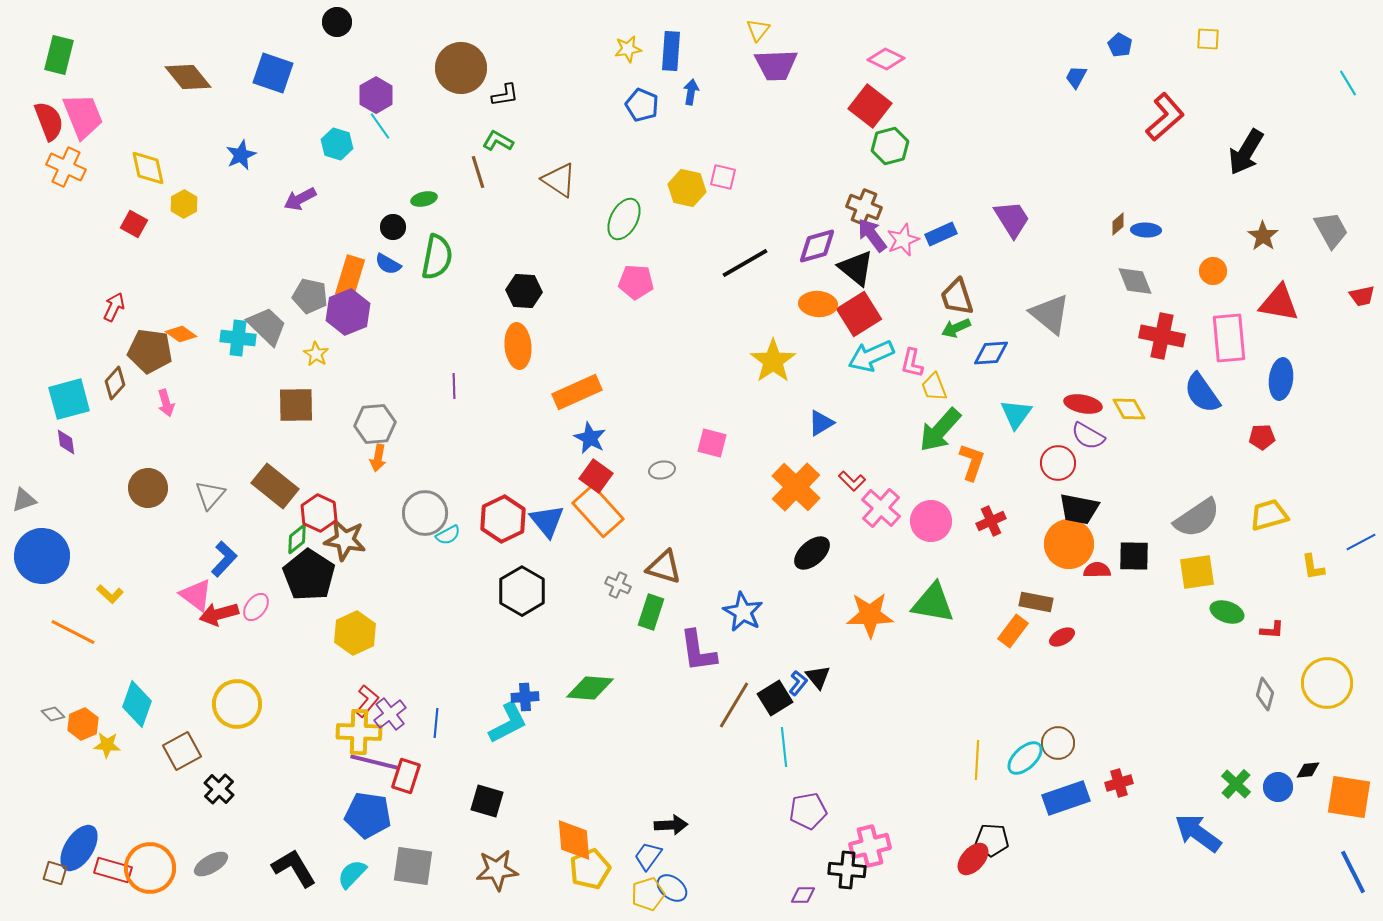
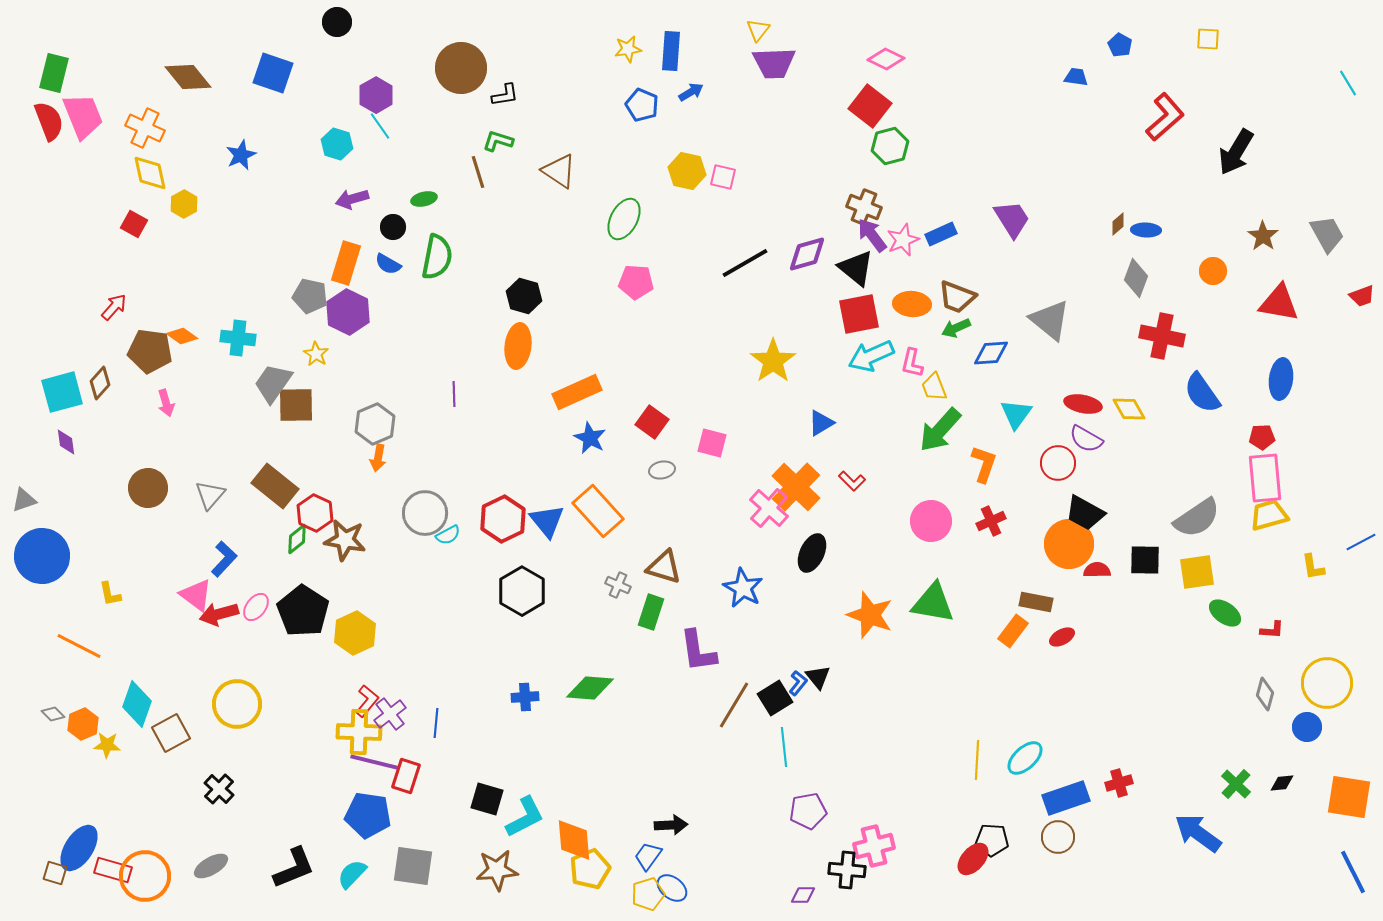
green rectangle at (59, 55): moved 5 px left, 18 px down
purple trapezoid at (776, 65): moved 2 px left, 2 px up
blue trapezoid at (1076, 77): rotated 70 degrees clockwise
blue arrow at (691, 92): rotated 50 degrees clockwise
green L-shape at (498, 141): rotated 12 degrees counterclockwise
black arrow at (1246, 152): moved 10 px left
orange cross at (66, 167): moved 79 px right, 39 px up
yellow diamond at (148, 168): moved 2 px right, 5 px down
brown triangle at (559, 180): moved 9 px up
yellow hexagon at (687, 188): moved 17 px up
purple arrow at (300, 199): moved 52 px right; rotated 12 degrees clockwise
gray trapezoid at (1331, 230): moved 4 px left, 4 px down
purple diamond at (817, 246): moved 10 px left, 8 px down
orange rectangle at (350, 277): moved 4 px left, 14 px up
gray diamond at (1135, 281): moved 1 px right, 3 px up; rotated 42 degrees clockwise
black hexagon at (524, 291): moved 5 px down; rotated 12 degrees clockwise
red trapezoid at (1362, 296): rotated 8 degrees counterclockwise
brown trapezoid at (957, 297): rotated 51 degrees counterclockwise
orange ellipse at (818, 304): moved 94 px right
red arrow at (114, 307): rotated 16 degrees clockwise
purple hexagon at (348, 312): rotated 12 degrees counterclockwise
red square at (859, 314): rotated 21 degrees clockwise
gray triangle at (1050, 314): moved 6 px down
gray trapezoid at (267, 326): moved 6 px right, 57 px down; rotated 99 degrees counterclockwise
orange diamond at (181, 334): moved 1 px right, 2 px down
pink rectangle at (1229, 338): moved 36 px right, 140 px down
orange ellipse at (518, 346): rotated 12 degrees clockwise
brown diamond at (115, 383): moved 15 px left
purple line at (454, 386): moved 8 px down
cyan square at (69, 399): moved 7 px left, 7 px up
gray hexagon at (375, 424): rotated 18 degrees counterclockwise
purple semicircle at (1088, 436): moved 2 px left, 3 px down
orange L-shape at (972, 462): moved 12 px right, 2 px down
red square at (596, 476): moved 56 px right, 54 px up
pink cross at (881, 508): moved 112 px left
black trapezoid at (1079, 509): moved 6 px right, 4 px down; rotated 18 degrees clockwise
red hexagon at (319, 513): moved 4 px left
black ellipse at (812, 553): rotated 24 degrees counterclockwise
black square at (1134, 556): moved 11 px right, 4 px down
black pentagon at (309, 575): moved 6 px left, 36 px down
yellow L-shape at (110, 594): rotated 36 degrees clockwise
blue star at (743, 612): moved 24 px up
green ellipse at (1227, 612): moved 2 px left, 1 px down; rotated 16 degrees clockwise
orange star at (870, 615): rotated 21 degrees clockwise
orange line at (73, 632): moved 6 px right, 14 px down
cyan L-shape at (508, 723): moved 17 px right, 94 px down
brown circle at (1058, 743): moved 94 px down
brown square at (182, 751): moved 11 px left, 18 px up
black diamond at (1308, 770): moved 26 px left, 13 px down
blue circle at (1278, 787): moved 29 px right, 60 px up
black square at (487, 801): moved 2 px up
pink cross at (870, 846): moved 4 px right
gray ellipse at (211, 864): moved 2 px down
orange circle at (150, 868): moved 5 px left, 8 px down
black L-shape at (294, 868): rotated 99 degrees clockwise
